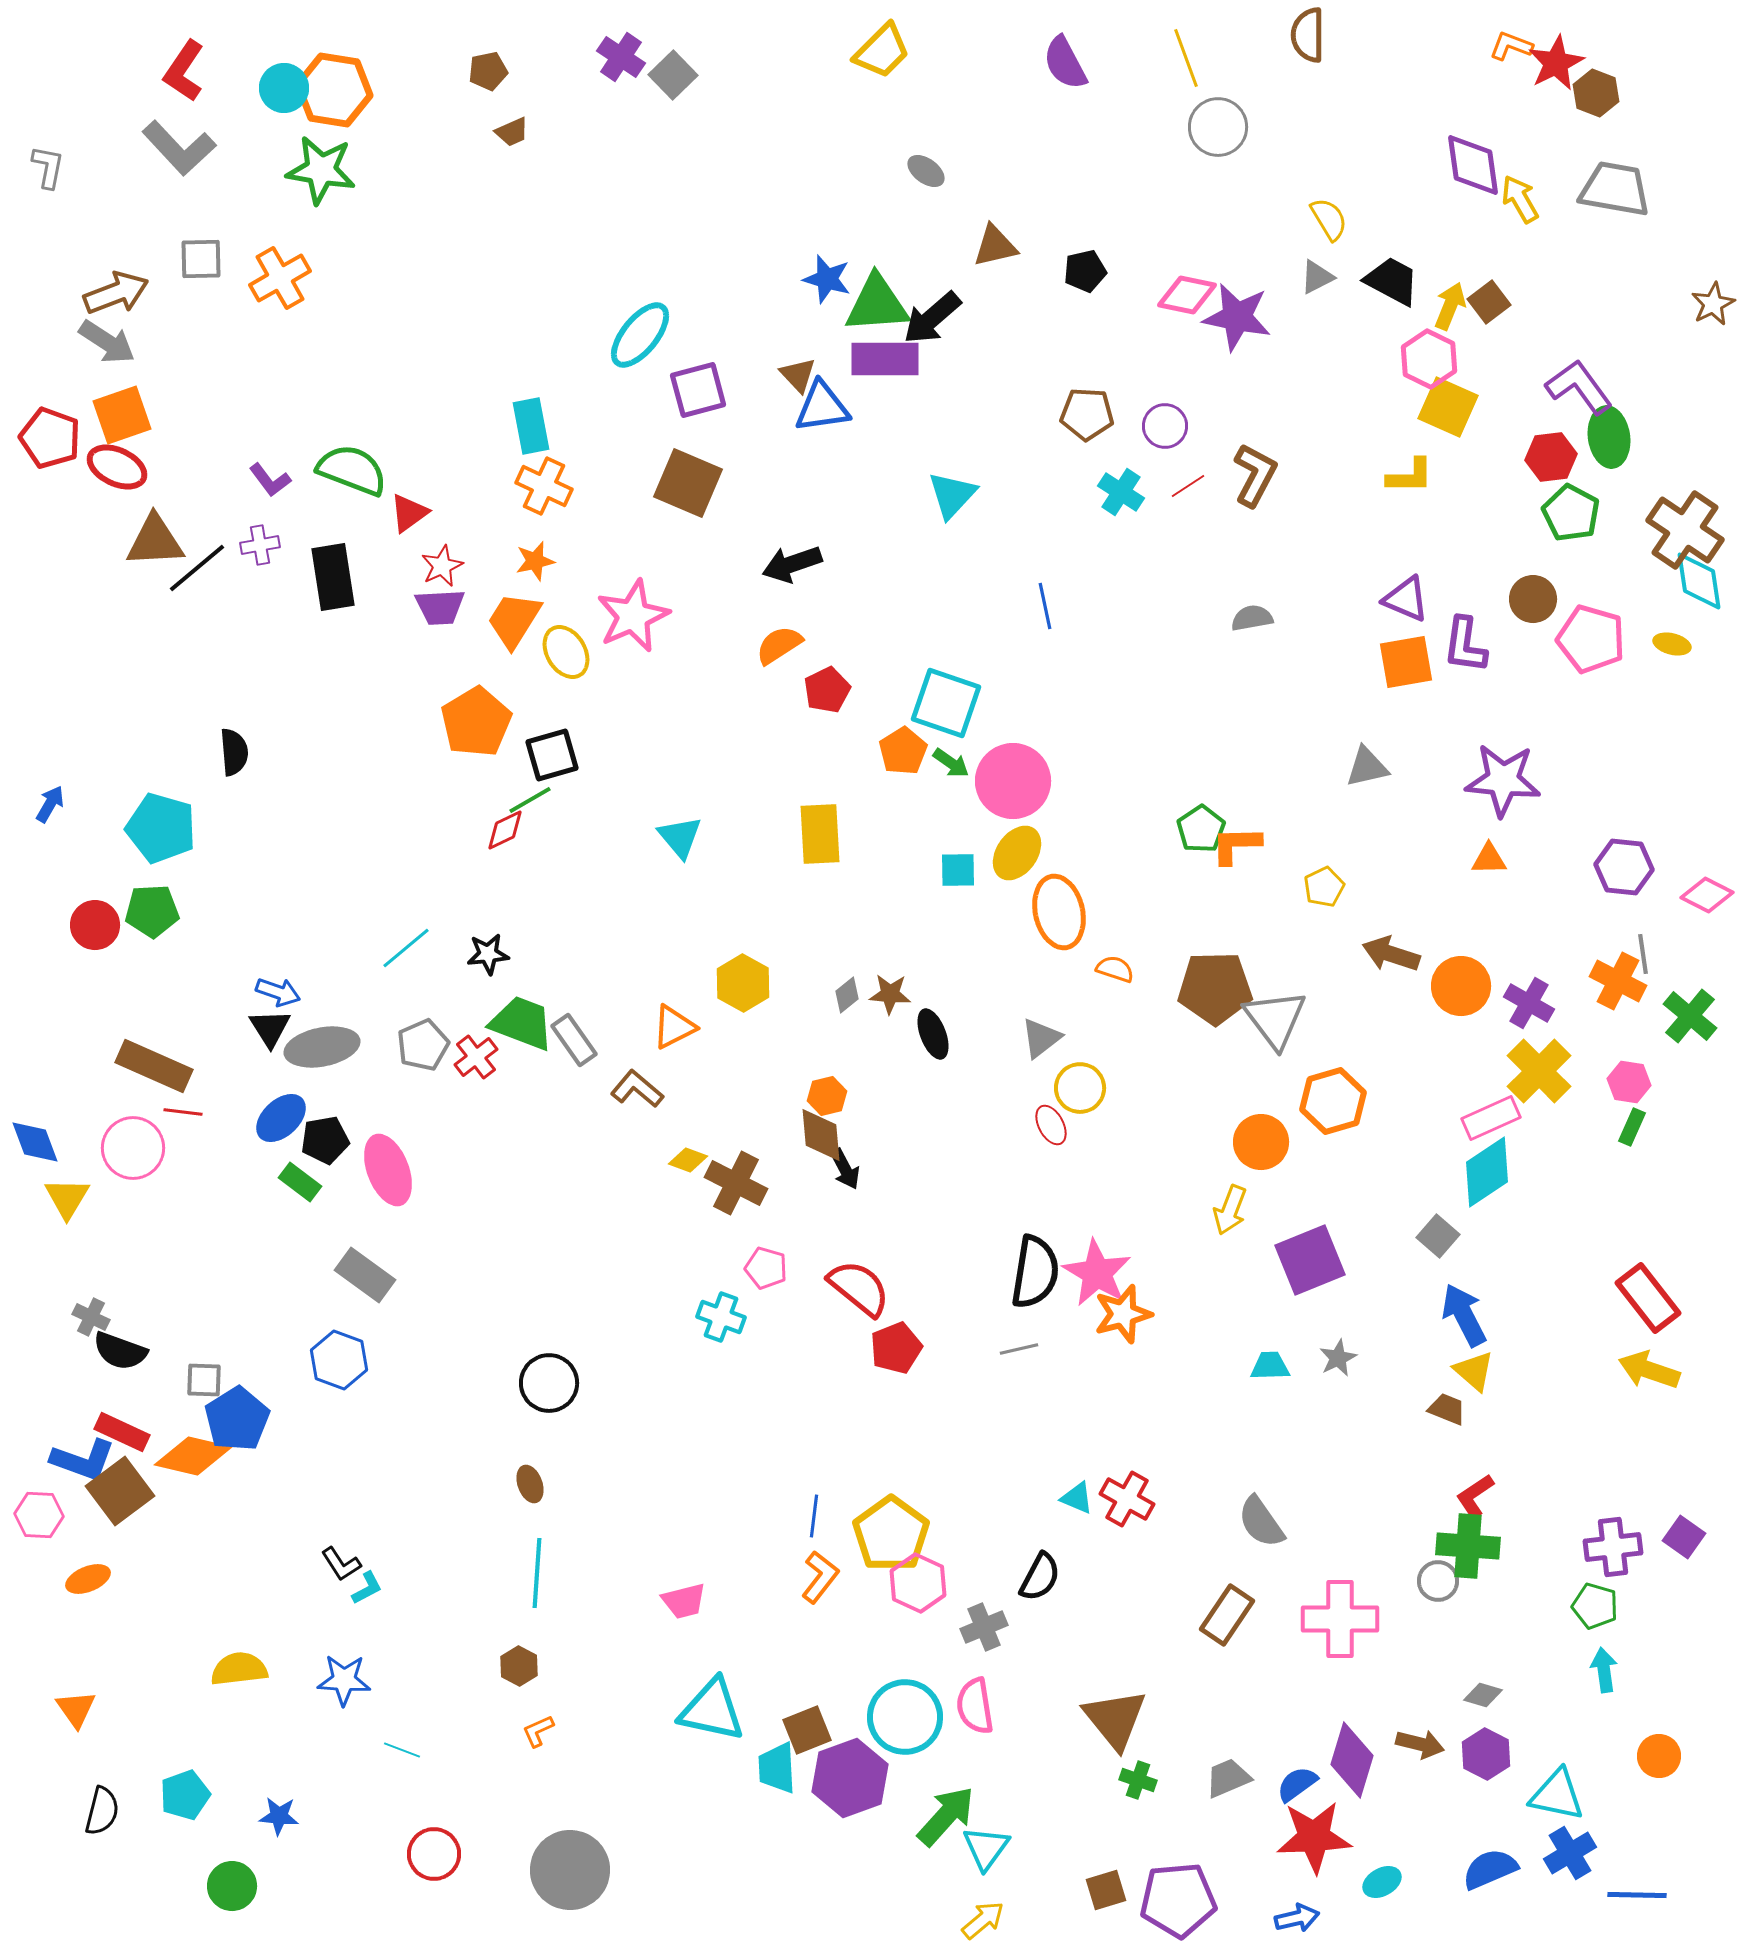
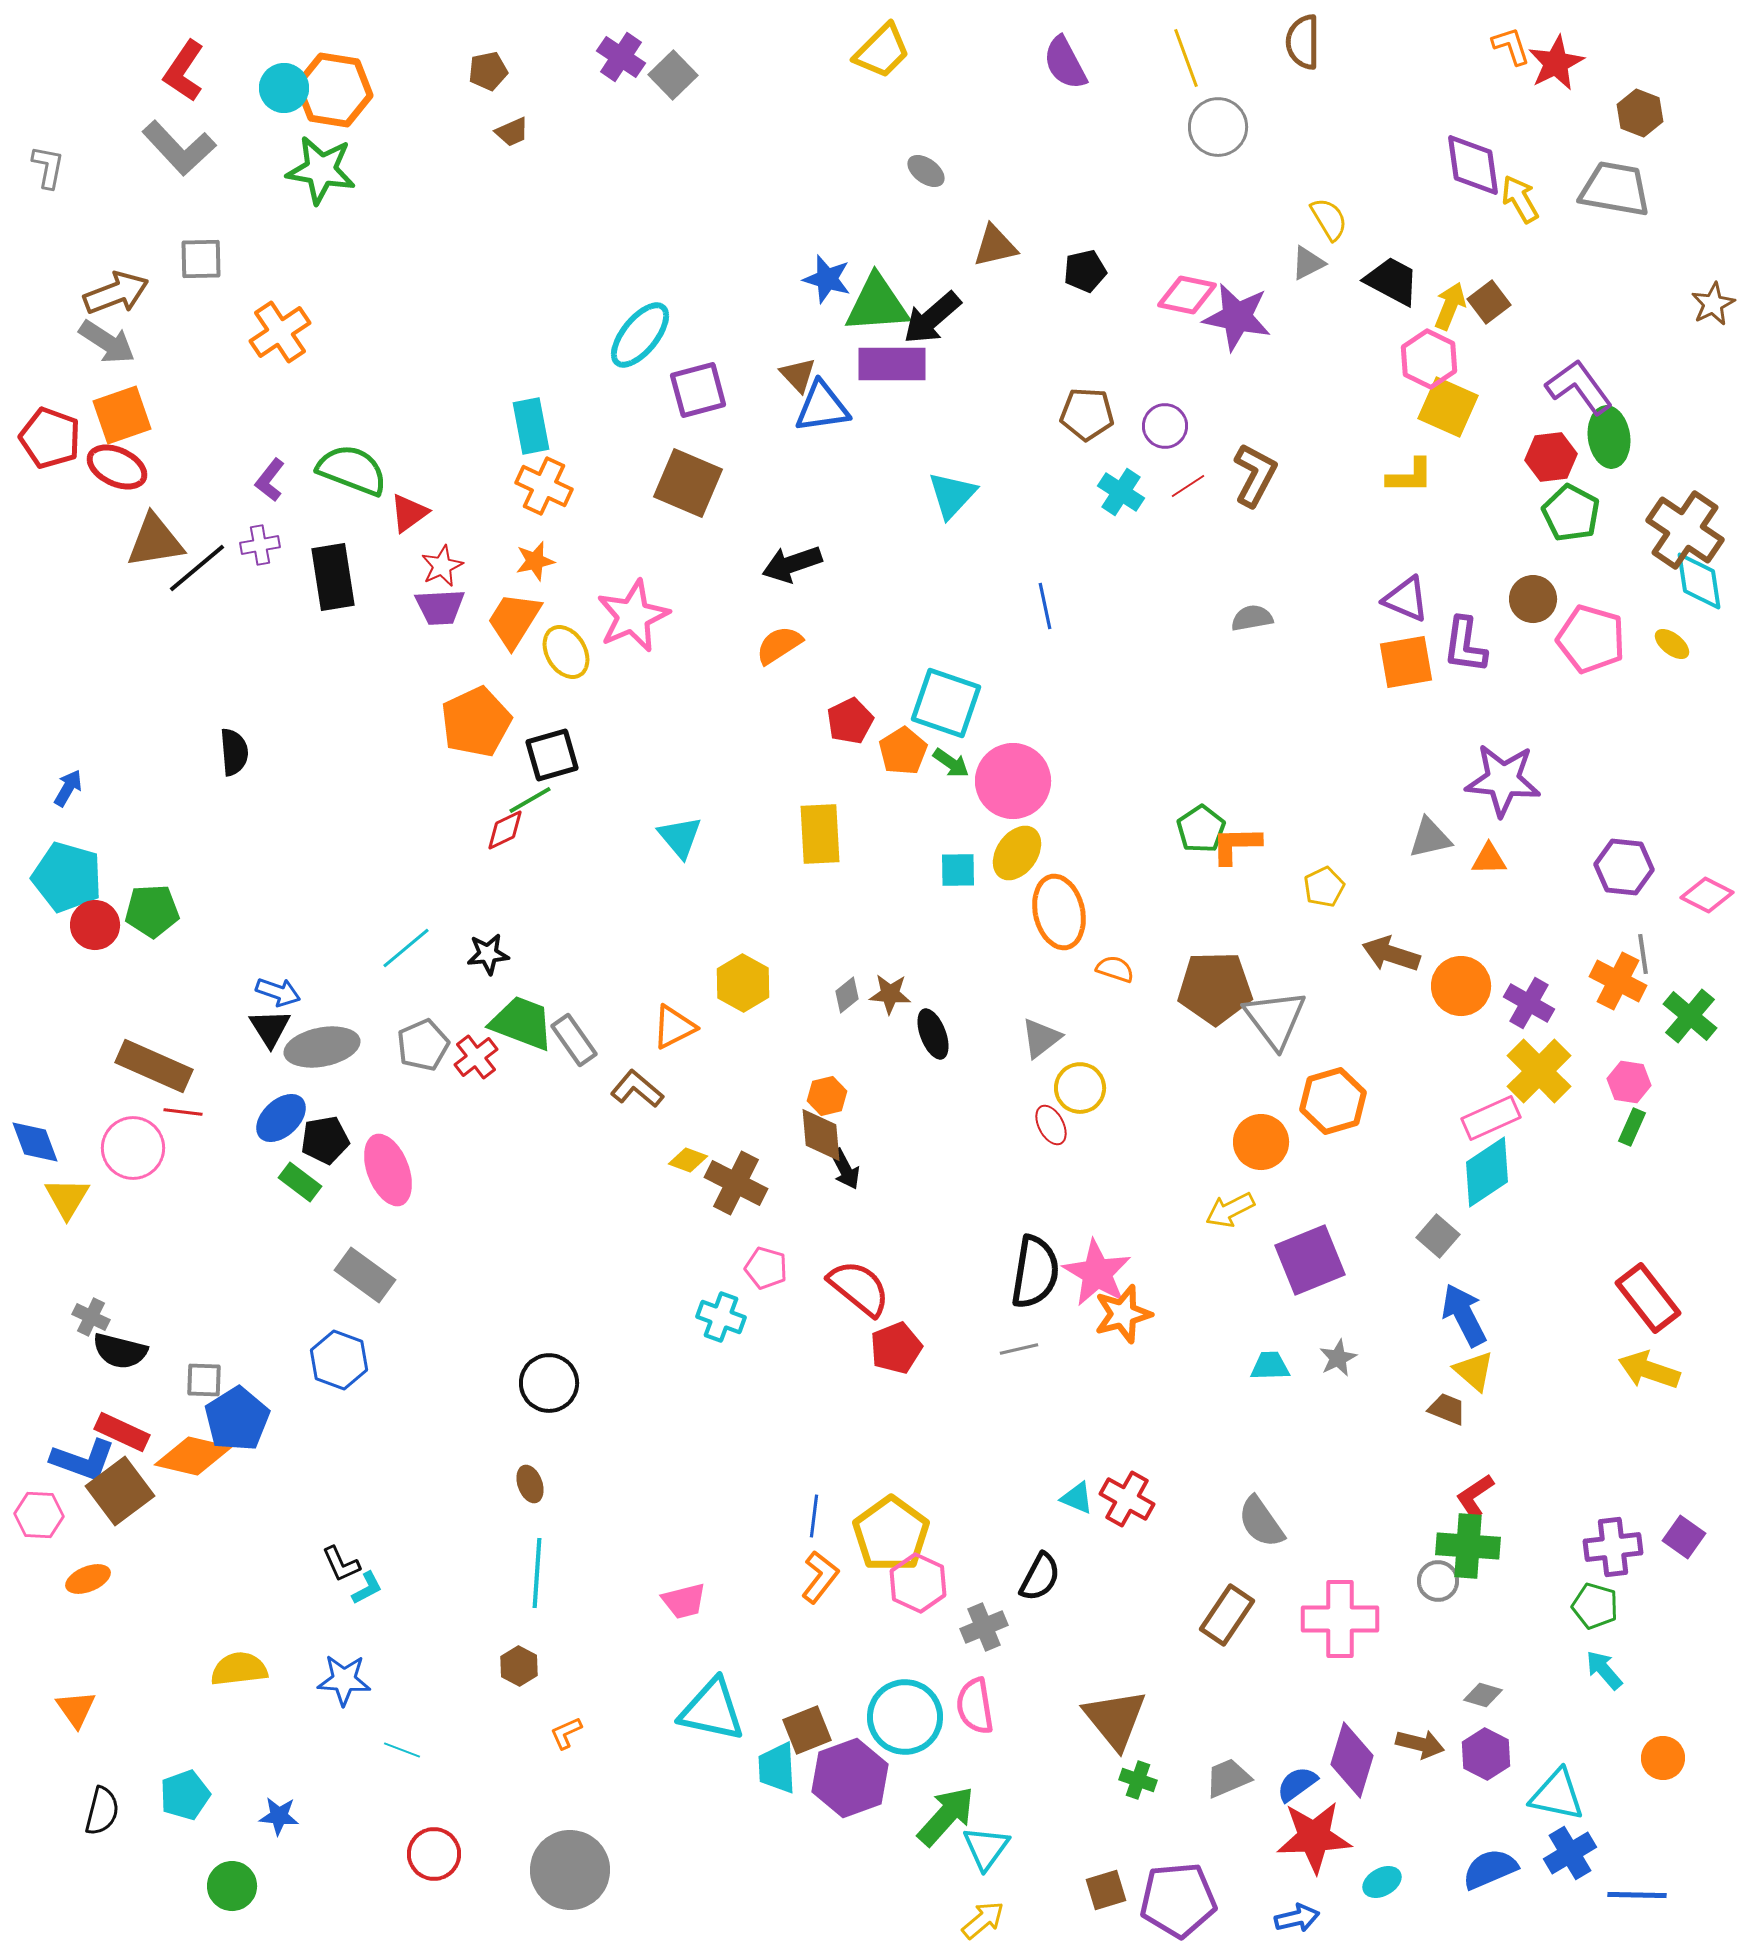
brown semicircle at (1308, 35): moved 5 px left, 7 px down
orange L-shape at (1511, 46): rotated 51 degrees clockwise
brown hexagon at (1596, 93): moved 44 px right, 20 px down
gray triangle at (1317, 277): moved 9 px left, 14 px up
orange cross at (280, 278): moved 54 px down; rotated 4 degrees counterclockwise
purple rectangle at (885, 359): moved 7 px right, 5 px down
purple L-shape at (270, 480): rotated 75 degrees clockwise
brown triangle at (155, 541): rotated 6 degrees counterclockwise
yellow ellipse at (1672, 644): rotated 24 degrees clockwise
red pentagon at (827, 690): moved 23 px right, 31 px down
orange pentagon at (476, 722): rotated 6 degrees clockwise
gray triangle at (1367, 767): moved 63 px right, 71 px down
blue arrow at (50, 804): moved 18 px right, 16 px up
cyan pentagon at (161, 828): moved 94 px left, 49 px down
yellow arrow at (1230, 1210): rotated 42 degrees clockwise
black semicircle at (120, 1351): rotated 6 degrees counterclockwise
black L-shape at (341, 1564): rotated 9 degrees clockwise
cyan arrow at (1604, 1670): rotated 33 degrees counterclockwise
orange L-shape at (538, 1731): moved 28 px right, 2 px down
orange circle at (1659, 1756): moved 4 px right, 2 px down
